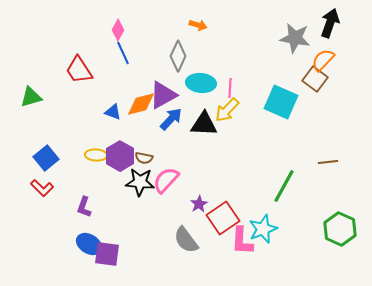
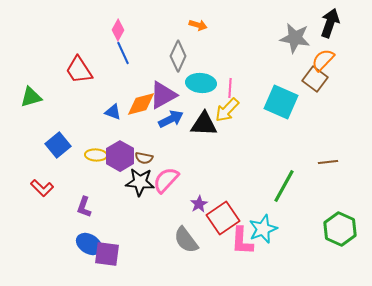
blue arrow: rotated 20 degrees clockwise
blue square: moved 12 px right, 13 px up
